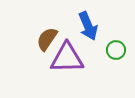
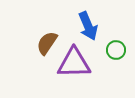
brown semicircle: moved 4 px down
purple triangle: moved 7 px right, 5 px down
